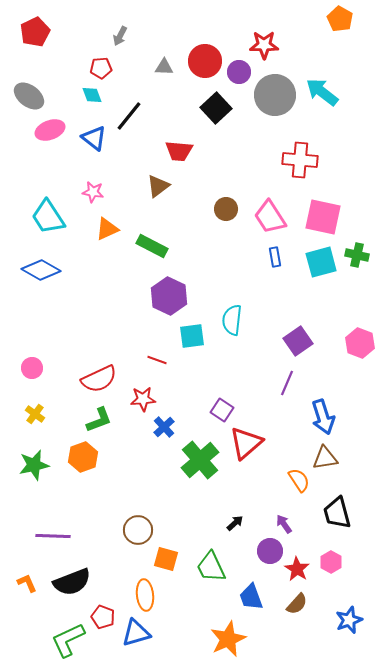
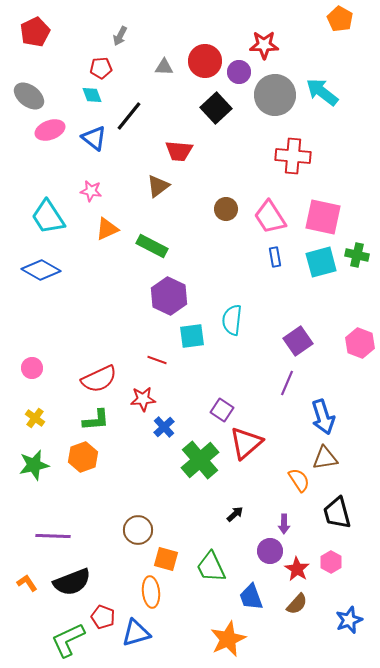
red cross at (300, 160): moved 7 px left, 4 px up
pink star at (93, 192): moved 2 px left, 1 px up
yellow cross at (35, 414): moved 4 px down
green L-shape at (99, 420): moved 3 px left; rotated 16 degrees clockwise
black arrow at (235, 523): moved 9 px up
purple arrow at (284, 524): rotated 144 degrees counterclockwise
orange L-shape at (27, 583): rotated 10 degrees counterclockwise
orange ellipse at (145, 595): moved 6 px right, 3 px up
